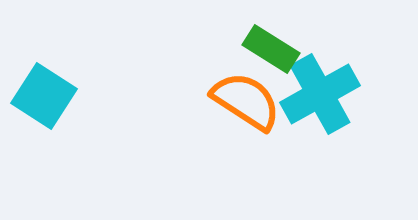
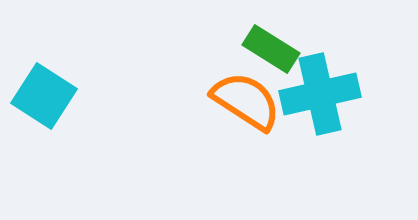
cyan cross: rotated 16 degrees clockwise
